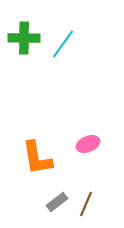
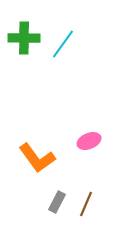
pink ellipse: moved 1 px right, 3 px up
orange L-shape: rotated 27 degrees counterclockwise
gray rectangle: rotated 25 degrees counterclockwise
